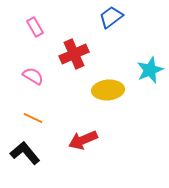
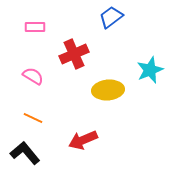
pink rectangle: rotated 60 degrees counterclockwise
